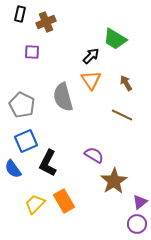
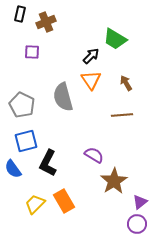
brown line: rotated 30 degrees counterclockwise
blue square: rotated 10 degrees clockwise
